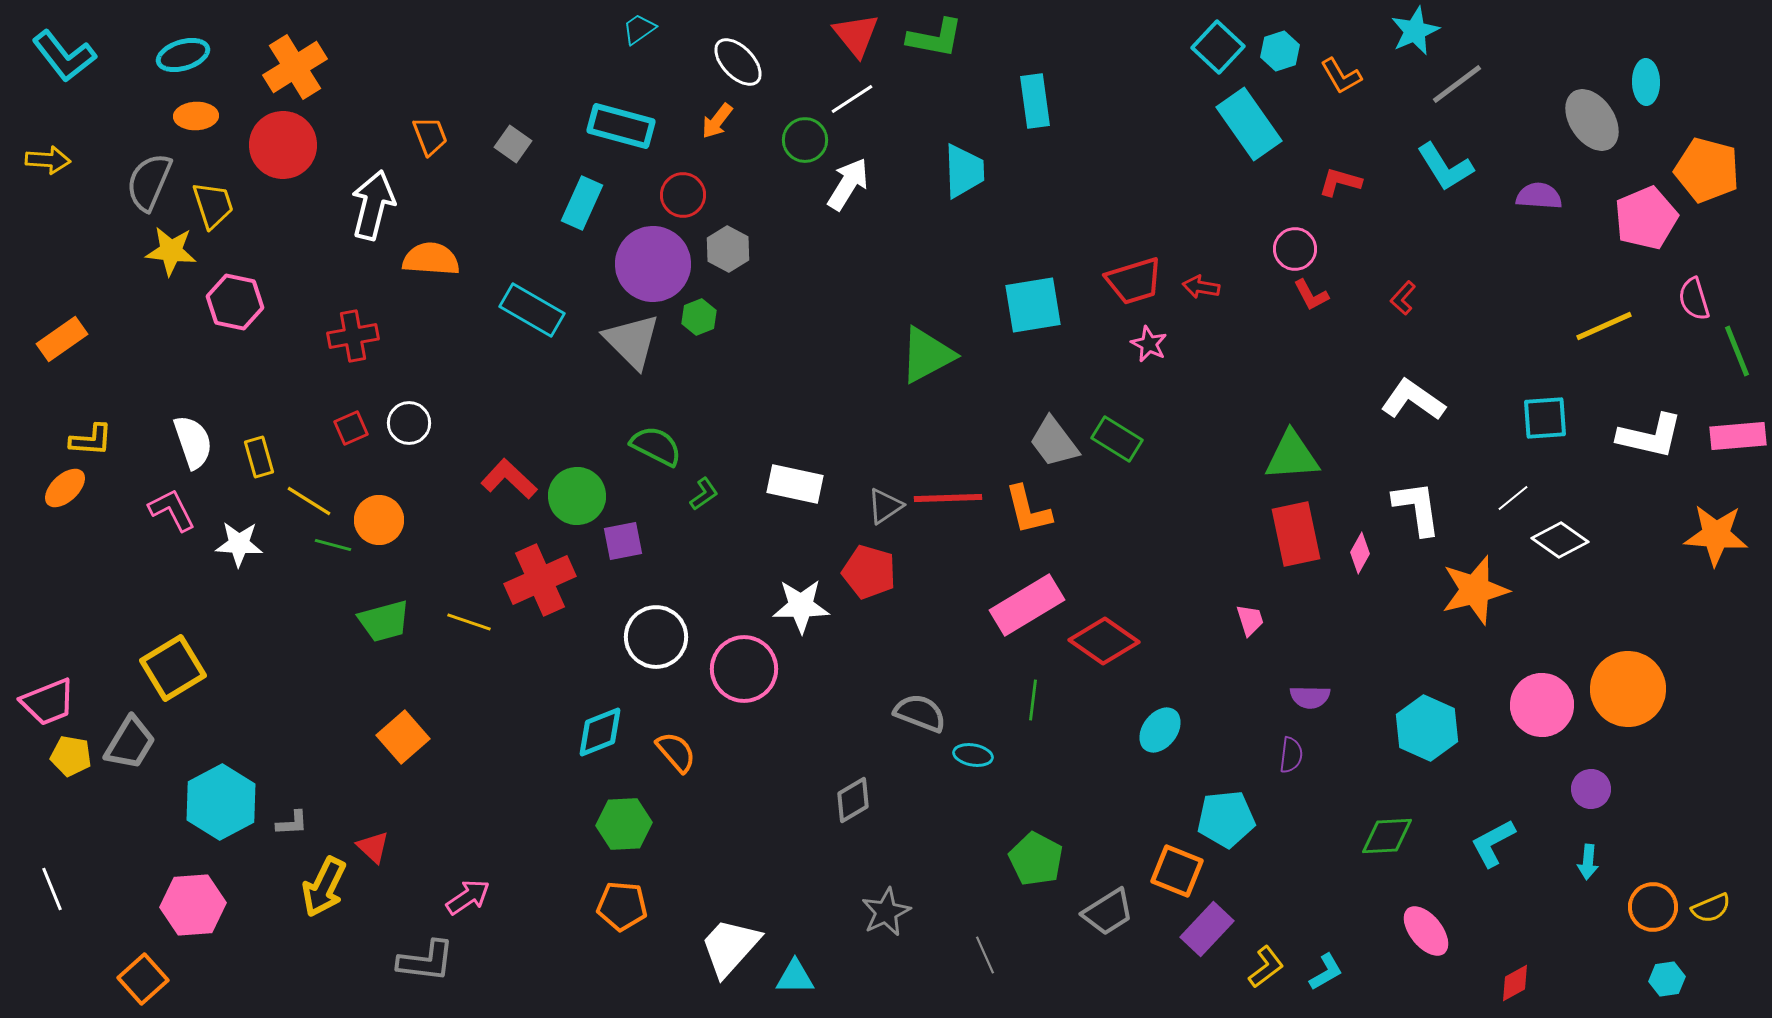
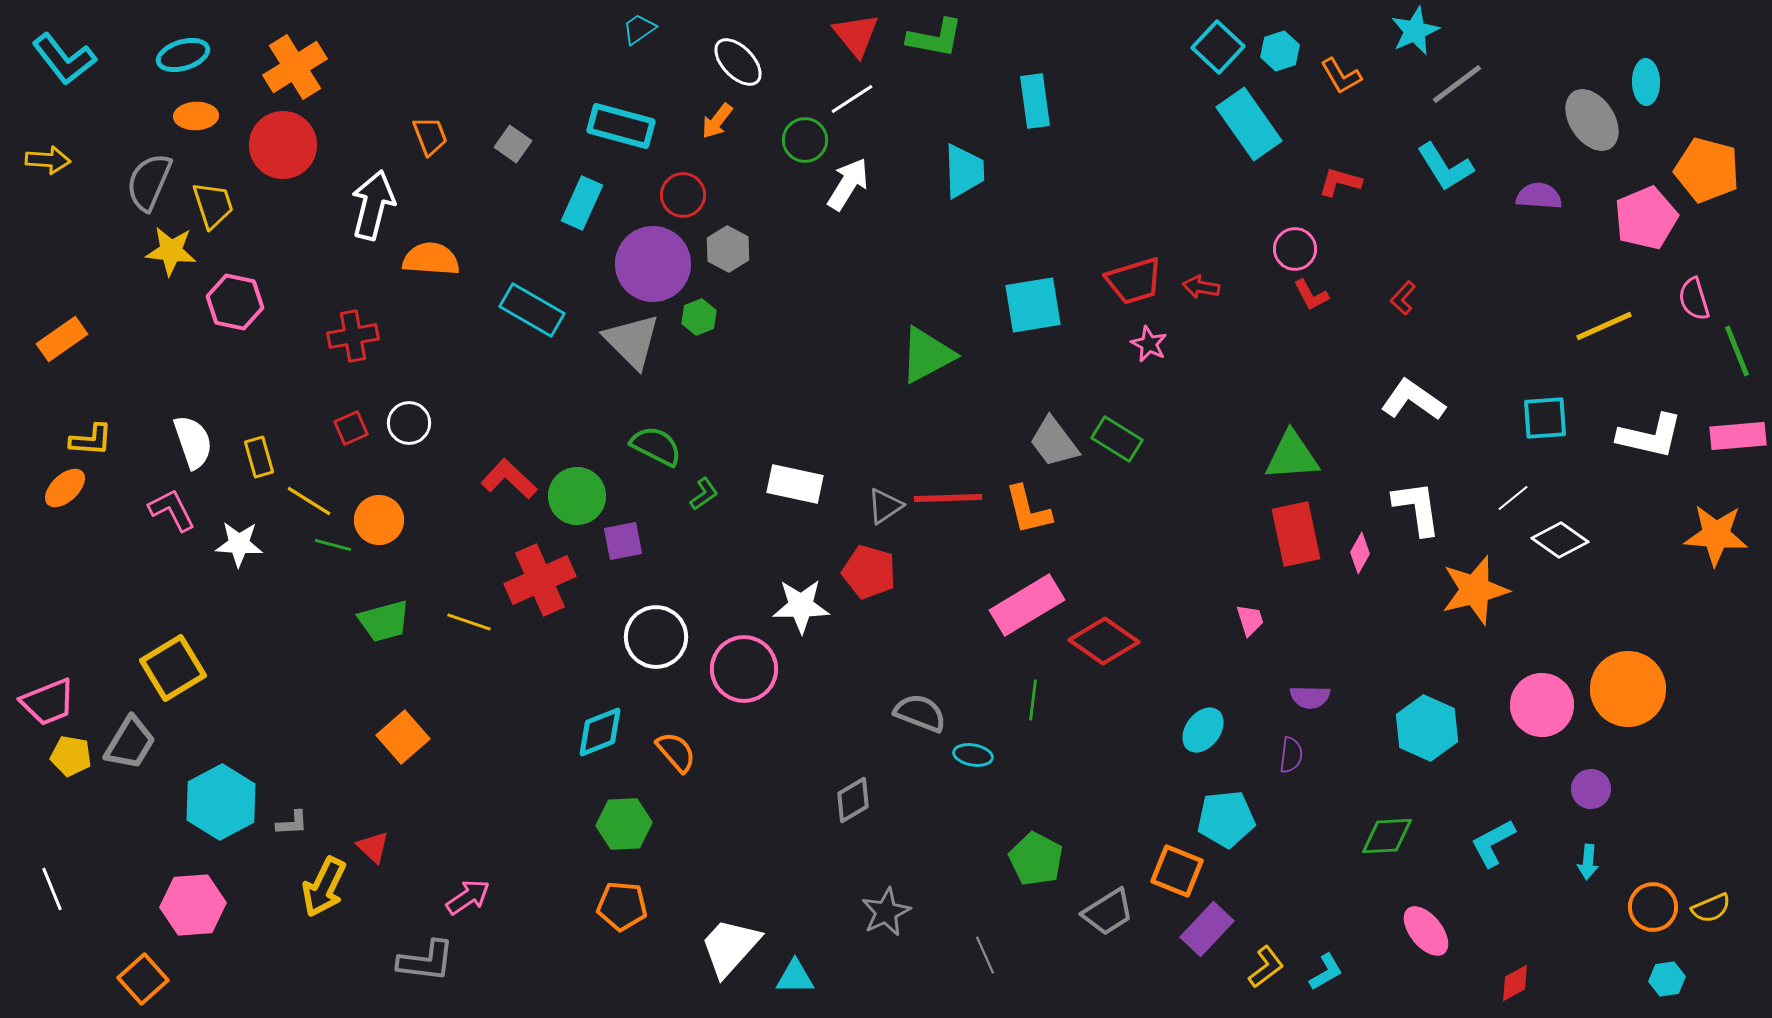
cyan L-shape at (64, 56): moved 3 px down
cyan ellipse at (1160, 730): moved 43 px right
